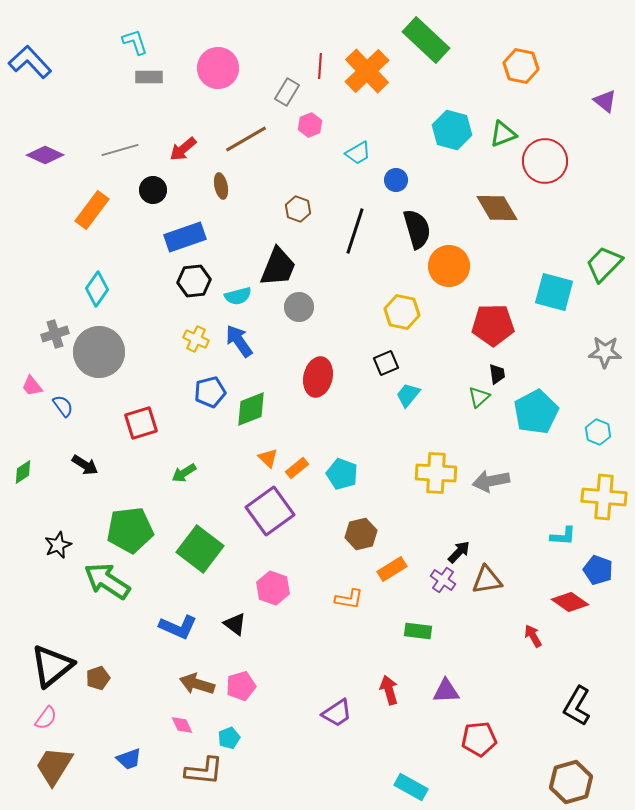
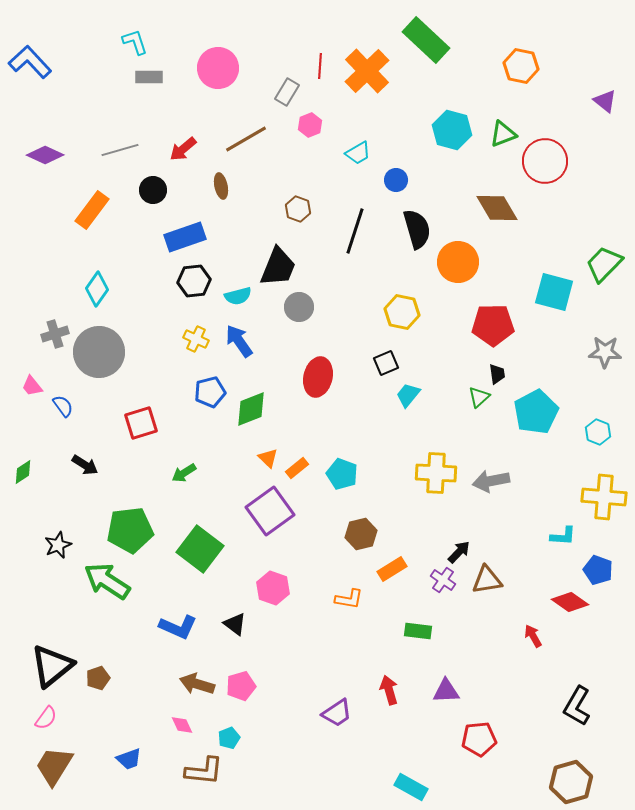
orange circle at (449, 266): moved 9 px right, 4 px up
